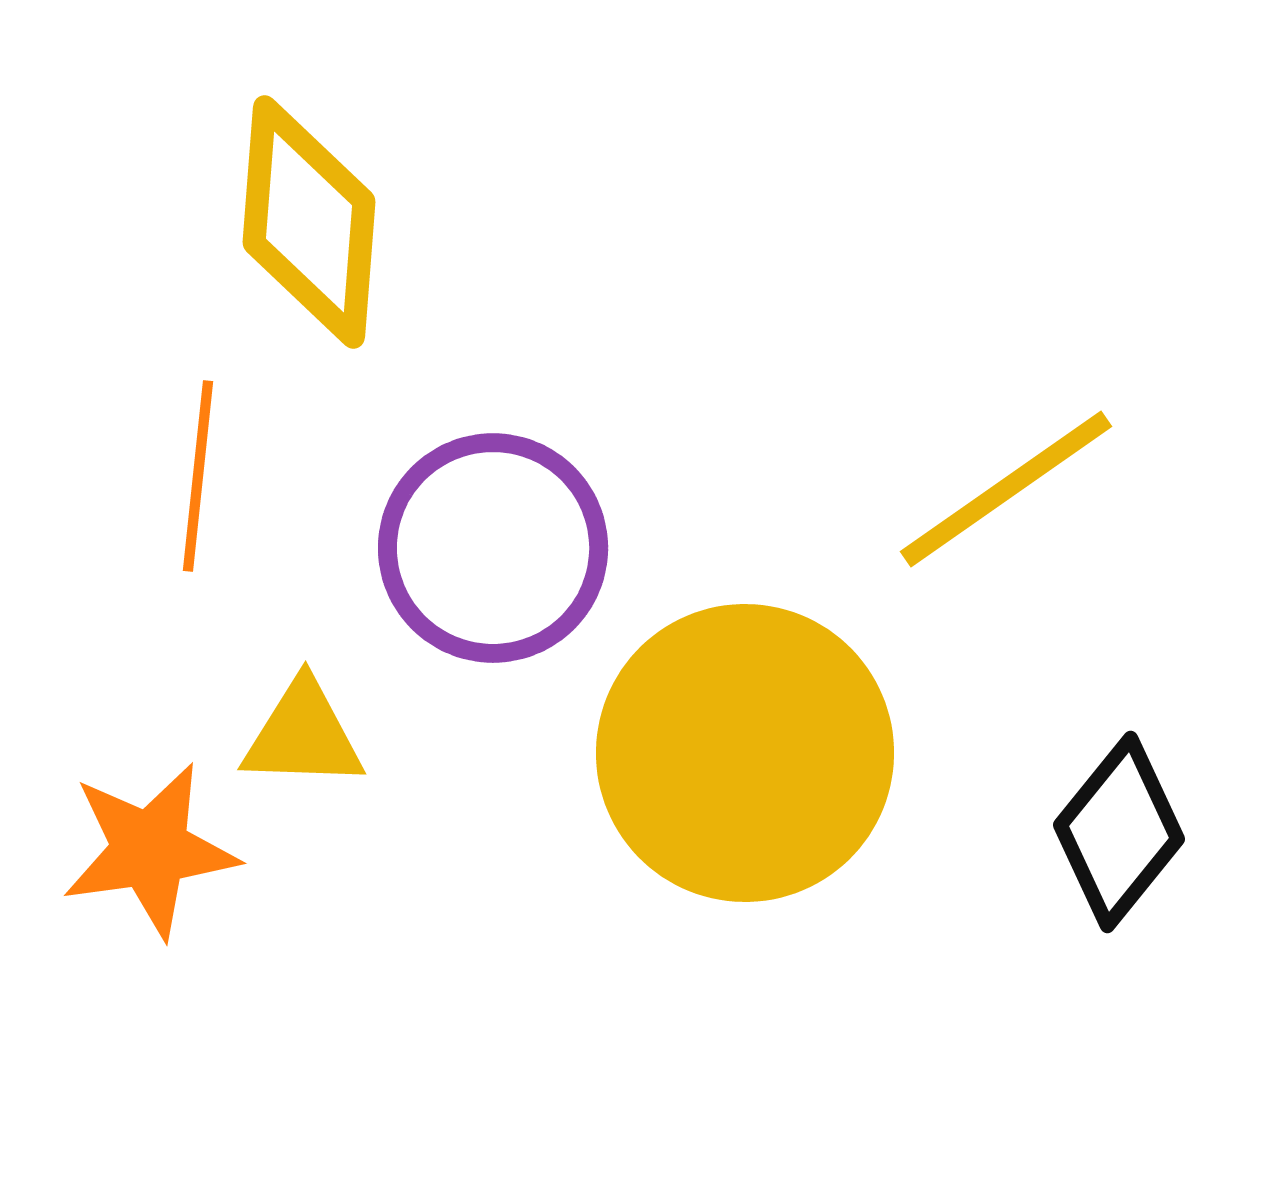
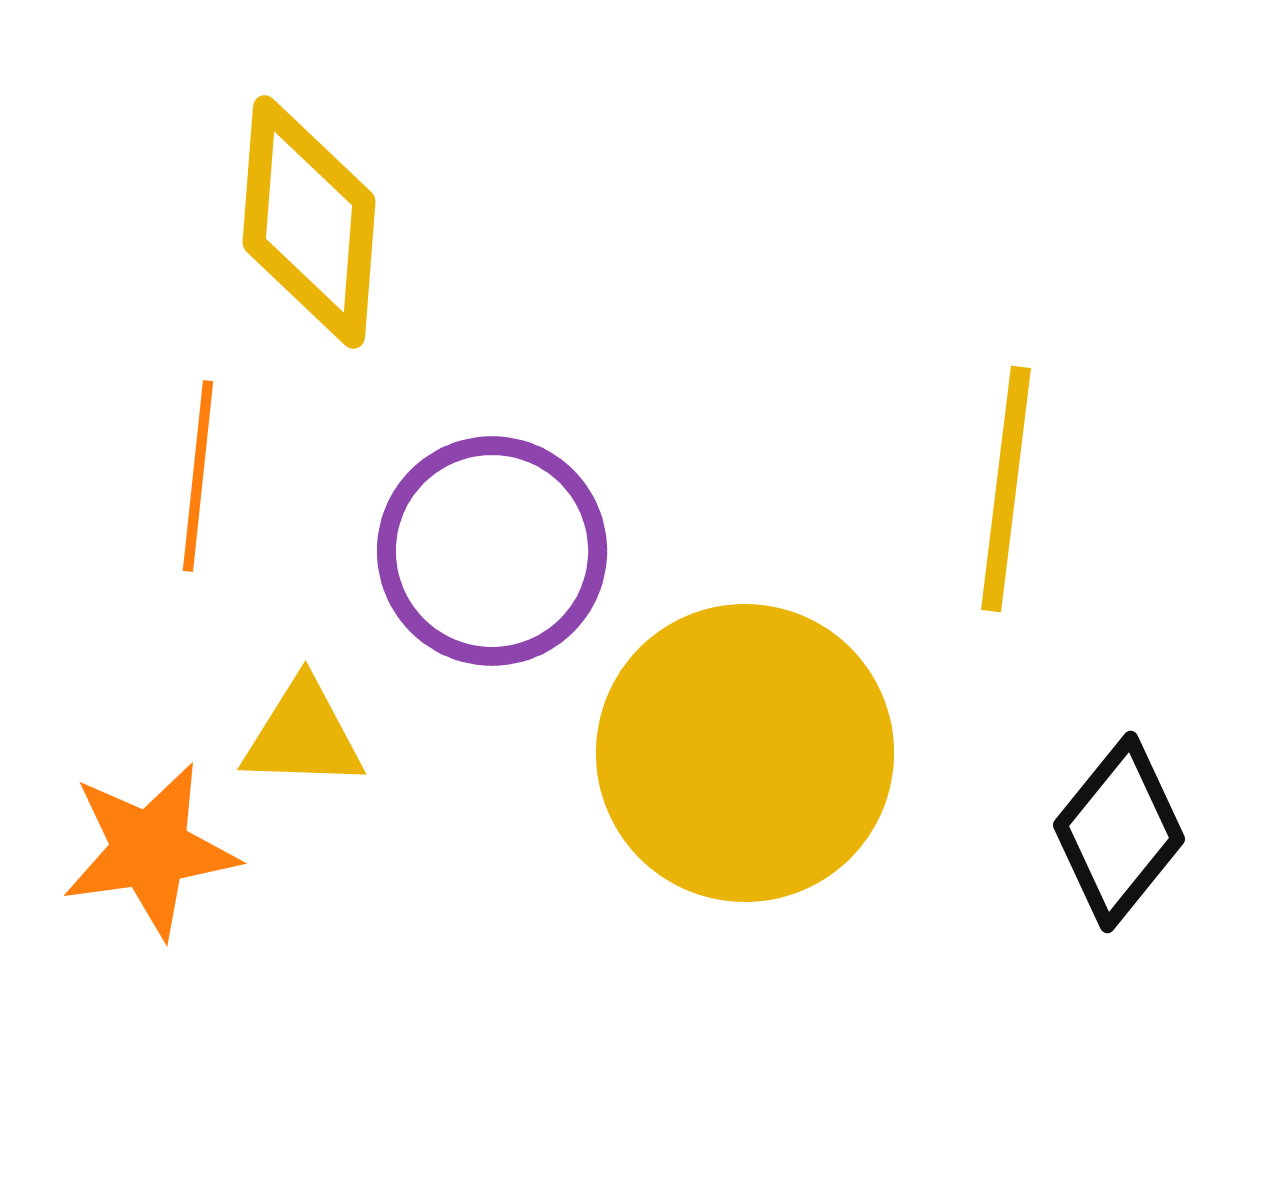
yellow line: rotated 48 degrees counterclockwise
purple circle: moved 1 px left, 3 px down
